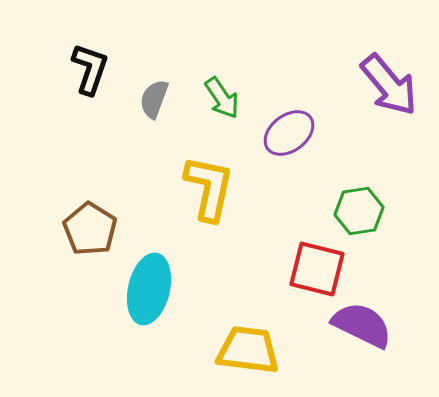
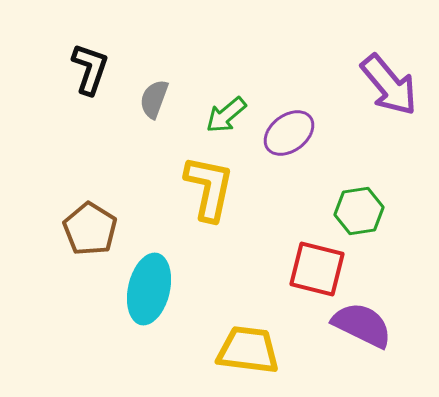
green arrow: moved 4 px right, 17 px down; rotated 84 degrees clockwise
